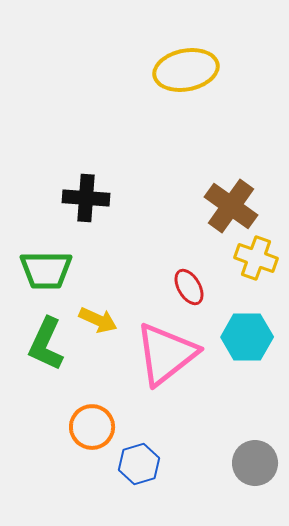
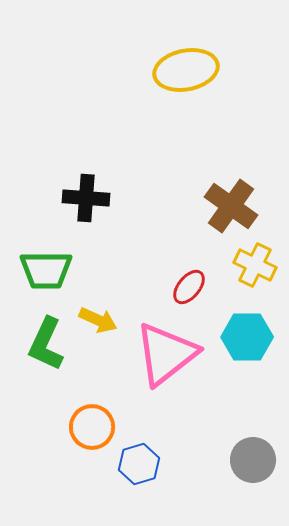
yellow cross: moved 1 px left, 7 px down; rotated 6 degrees clockwise
red ellipse: rotated 69 degrees clockwise
gray circle: moved 2 px left, 3 px up
